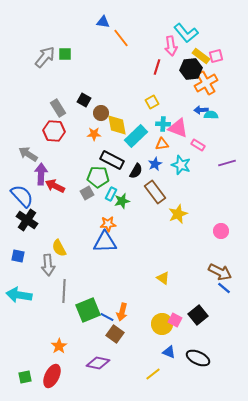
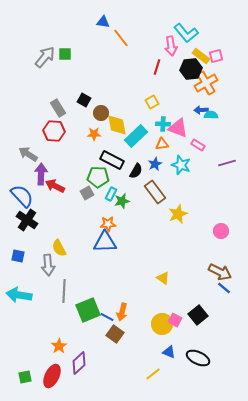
purple diamond at (98, 363): moved 19 px left; rotated 55 degrees counterclockwise
